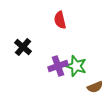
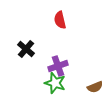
black cross: moved 3 px right, 2 px down
green star: moved 21 px left, 17 px down
